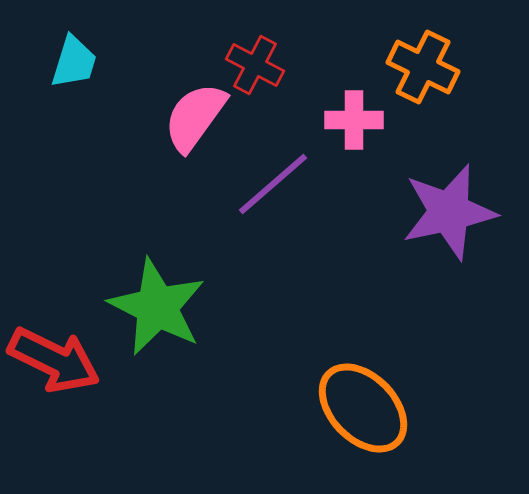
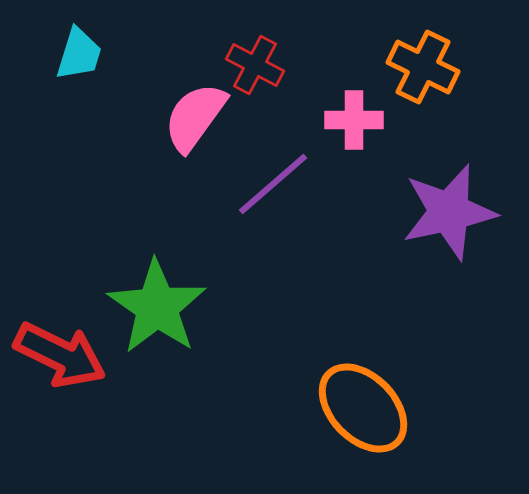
cyan trapezoid: moved 5 px right, 8 px up
green star: rotated 8 degrees clockwise
red arrow: moved 6 px right, 5 px up
